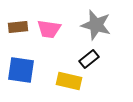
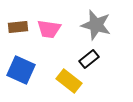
blue square: rotated 16 degrees clockwise
yellow rectangle: rotated 25 degrees clockwise
